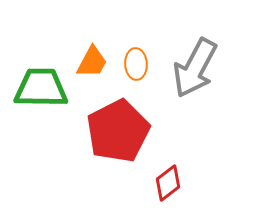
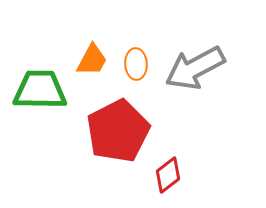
orange trapezoid: moved 2 px up
gray arrow: rotated 34 degrees clockwise
green trapezoid: moved 1 px left, 2 px down
red diamond: moved 8 px up
